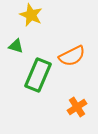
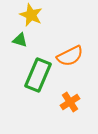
green triangle: moved 4 px right, 6 px up
orange semicircle: moved 2 px left
orange cross: moved 7 px left, 5 px up
